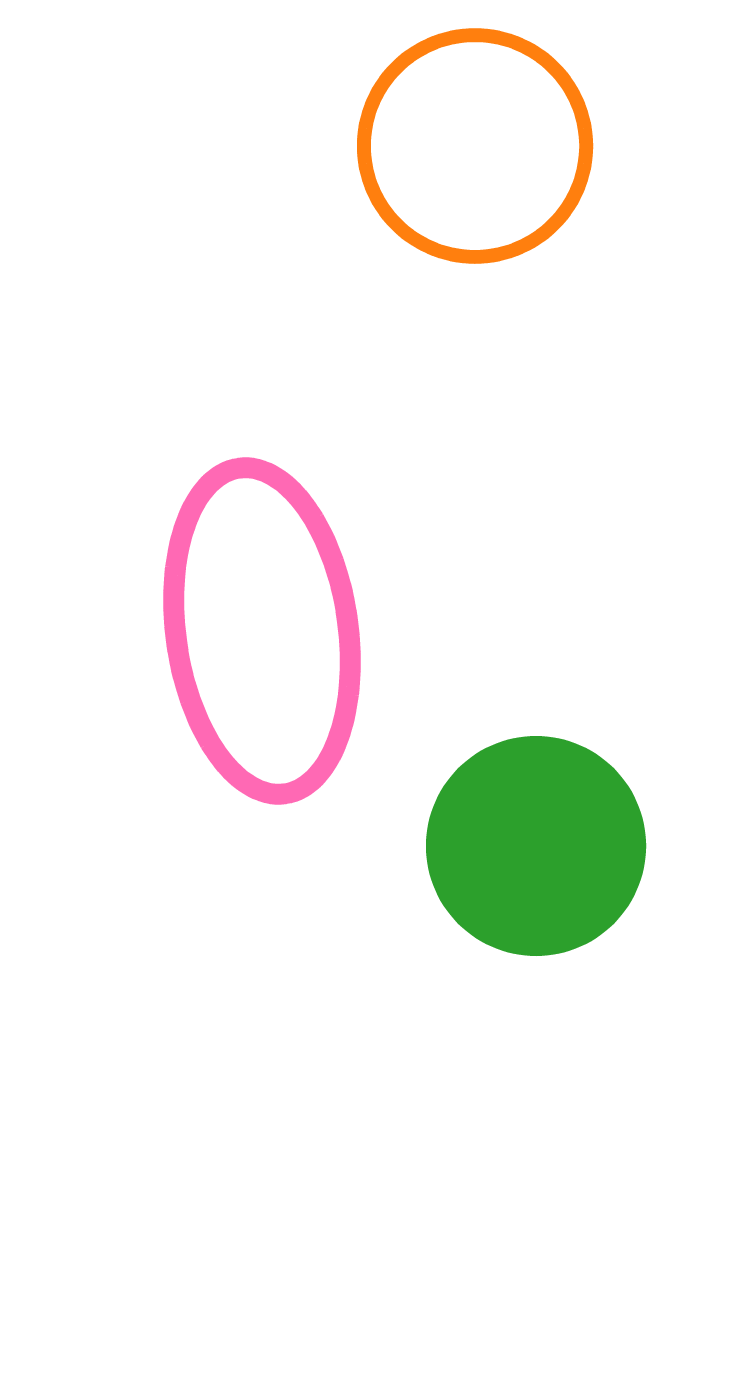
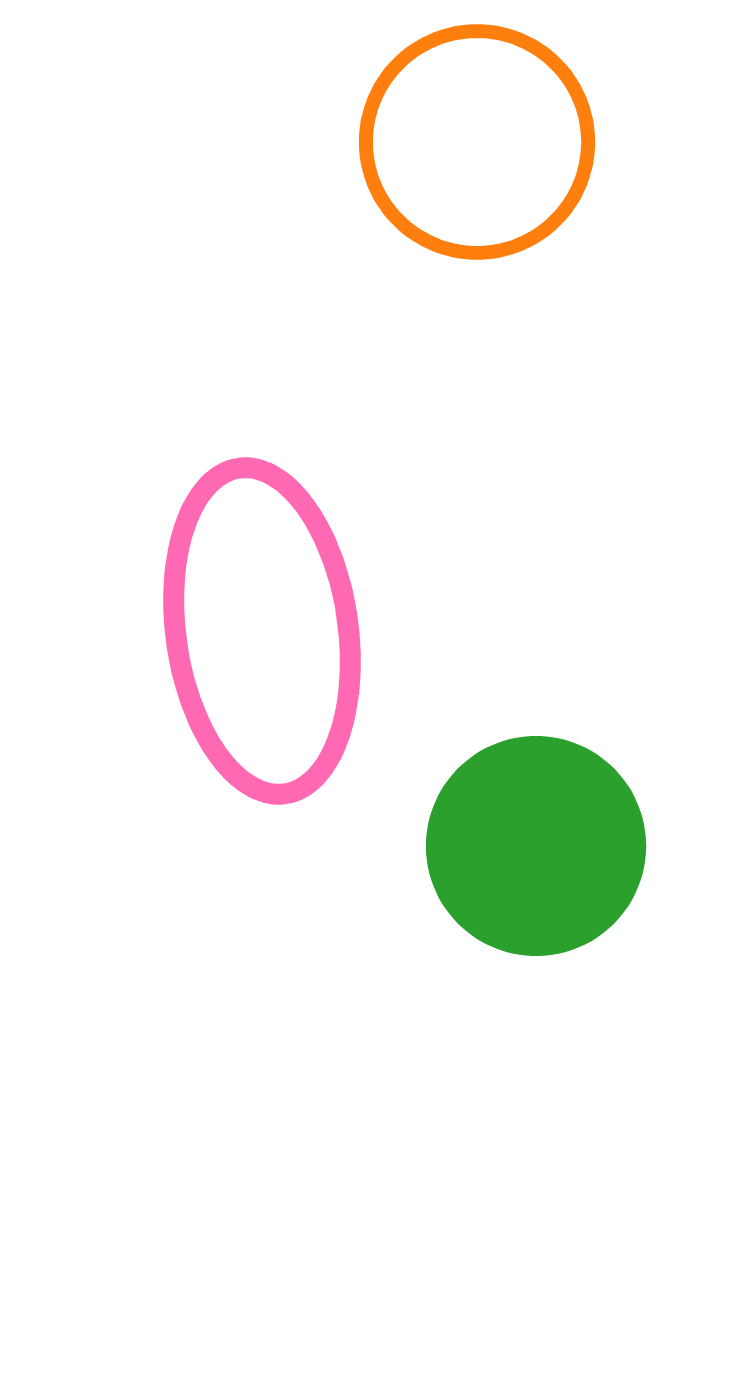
orange circle: moved 2 px right, 4 px up
